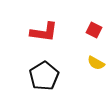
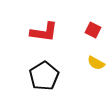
red square: moved 1 px left
